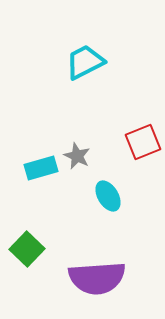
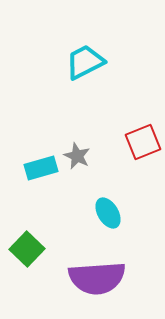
cyan ellipse: moved 17 px down
